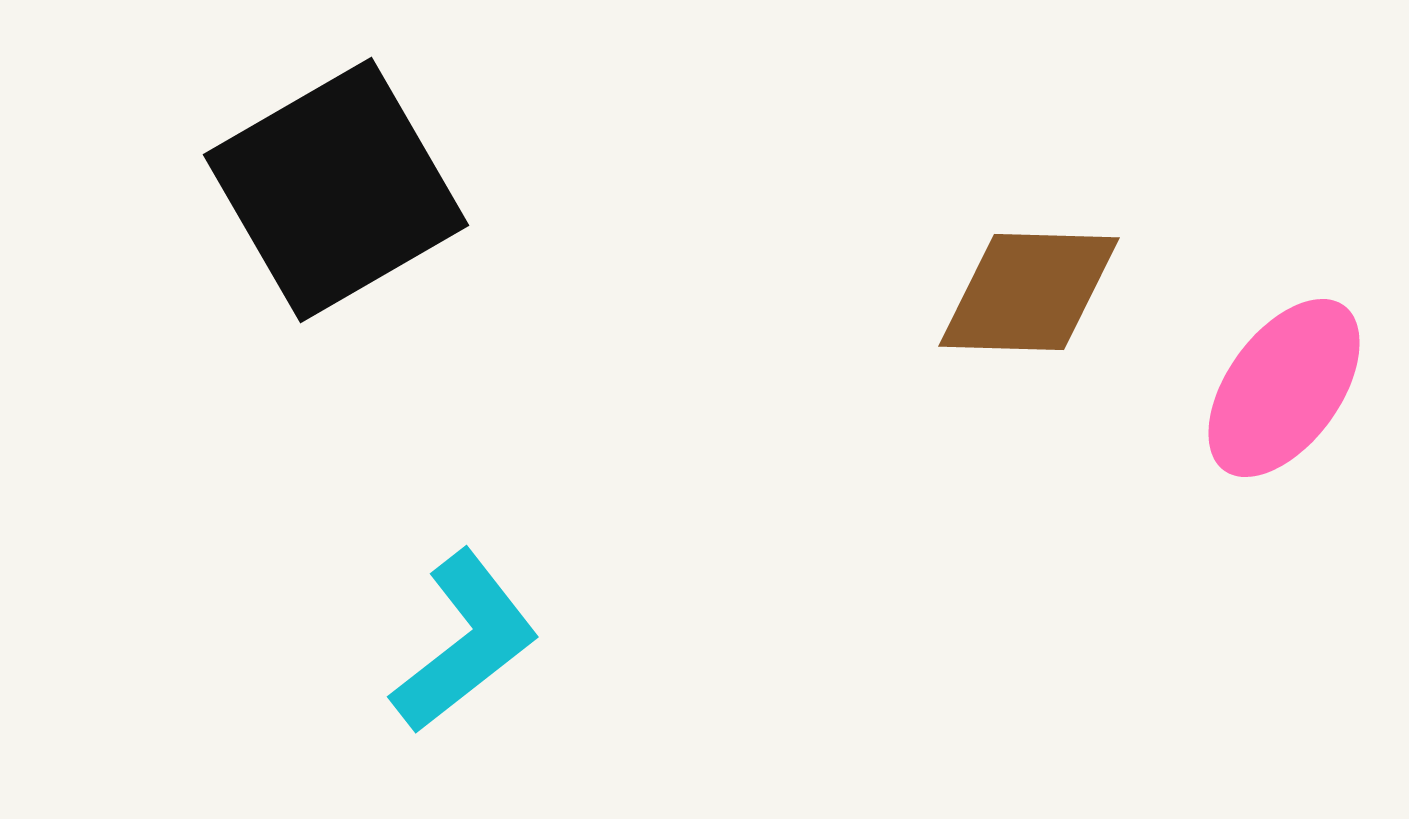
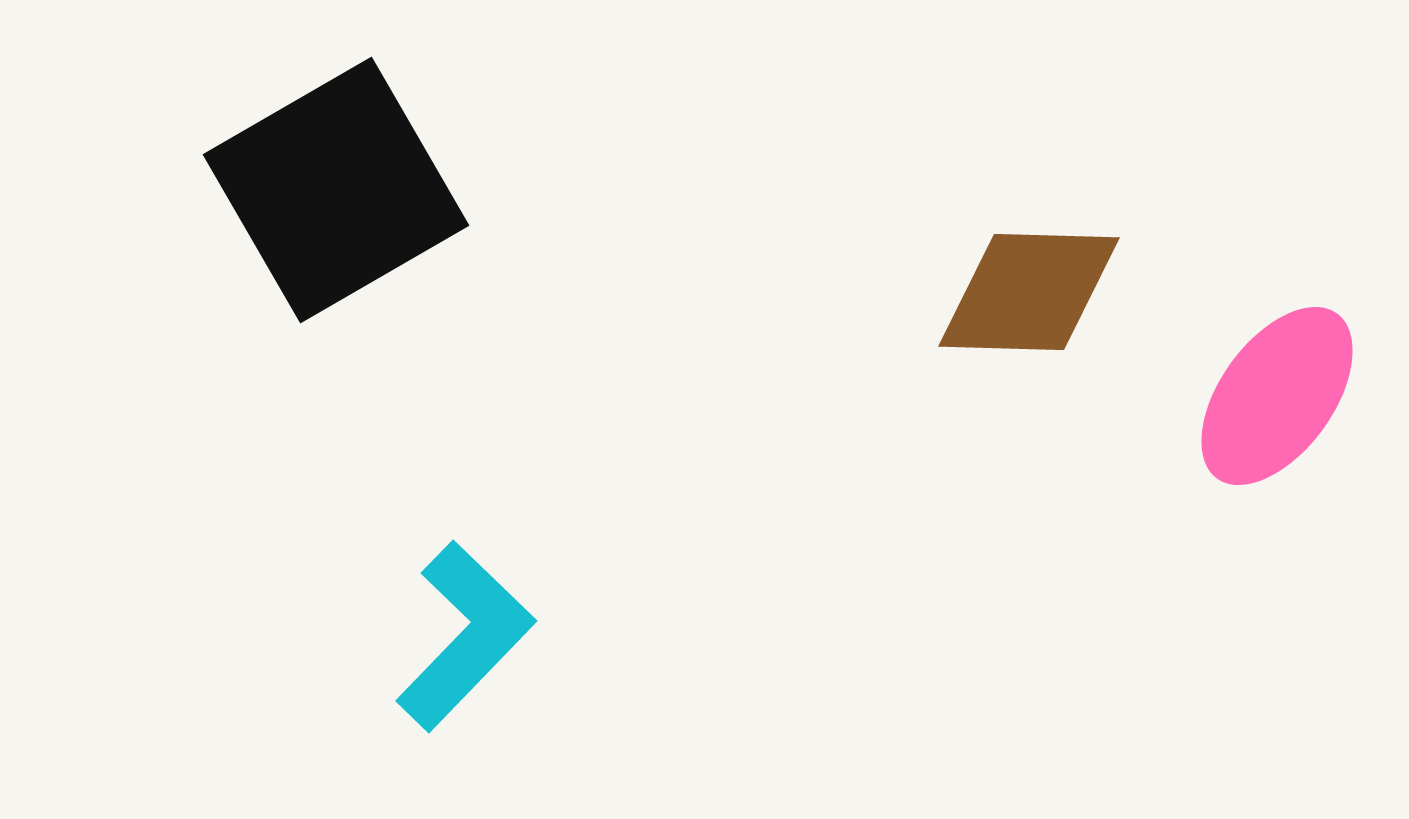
pink ellipse: moved 7 px left, 8 px down
cyan L-shape: moved 6 px up; rotated 8 degrees counterclockwise
